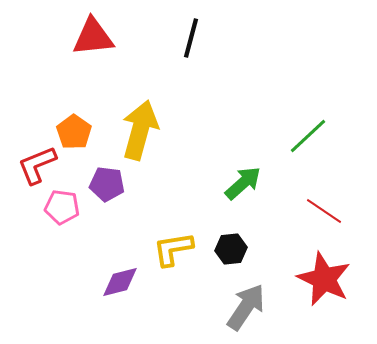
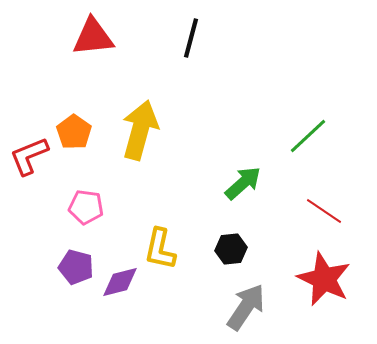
red L-shape: moved 8 px left, 9 px up
purple pentagon: moved 31 px left, 83 px down; rotated 8 degrees clockwise
pink pentagon: moved 24 px right
yellow L-shape: moved 13 px left; rotated 69 degrees counterclockwise
